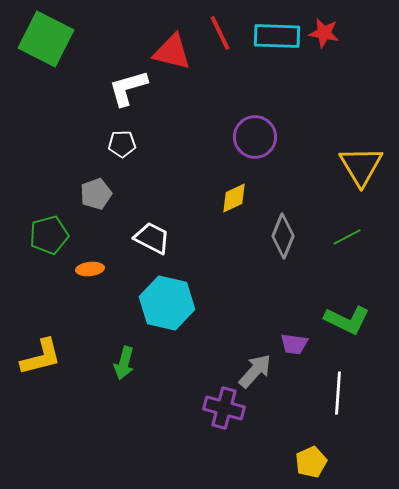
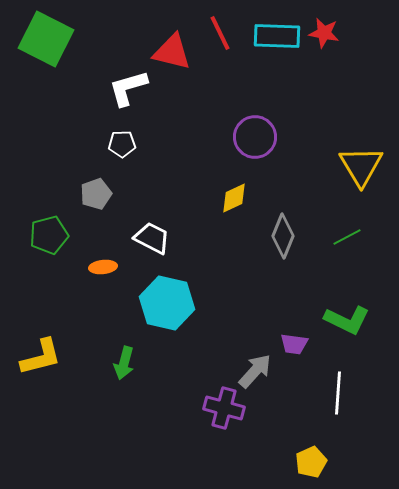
orange ellipse: moved 13 px right, 2 px up
